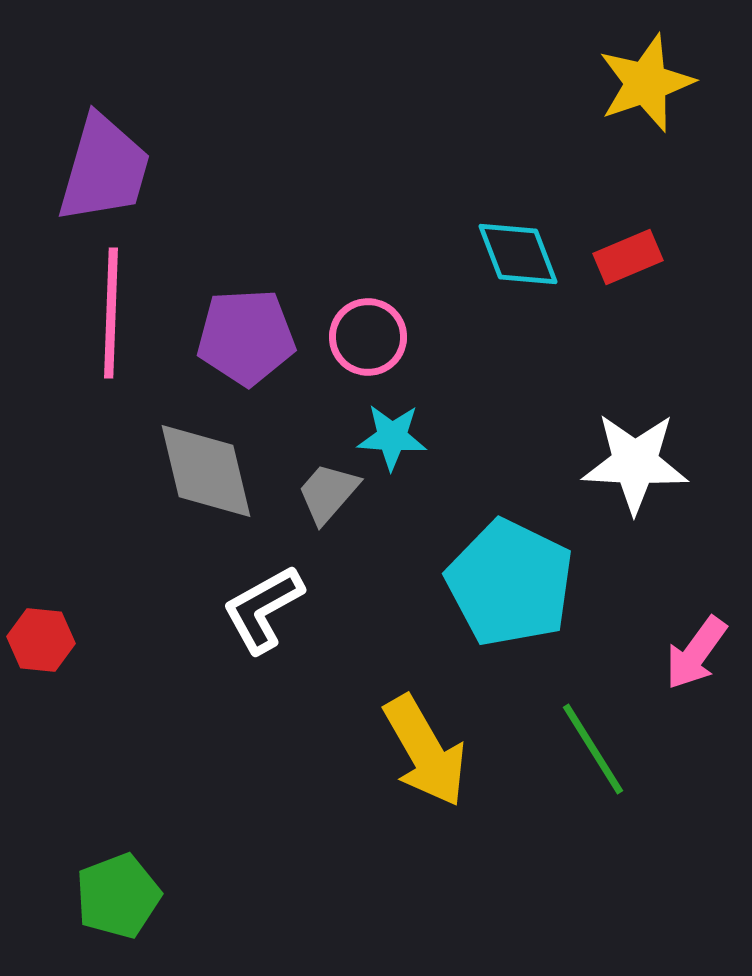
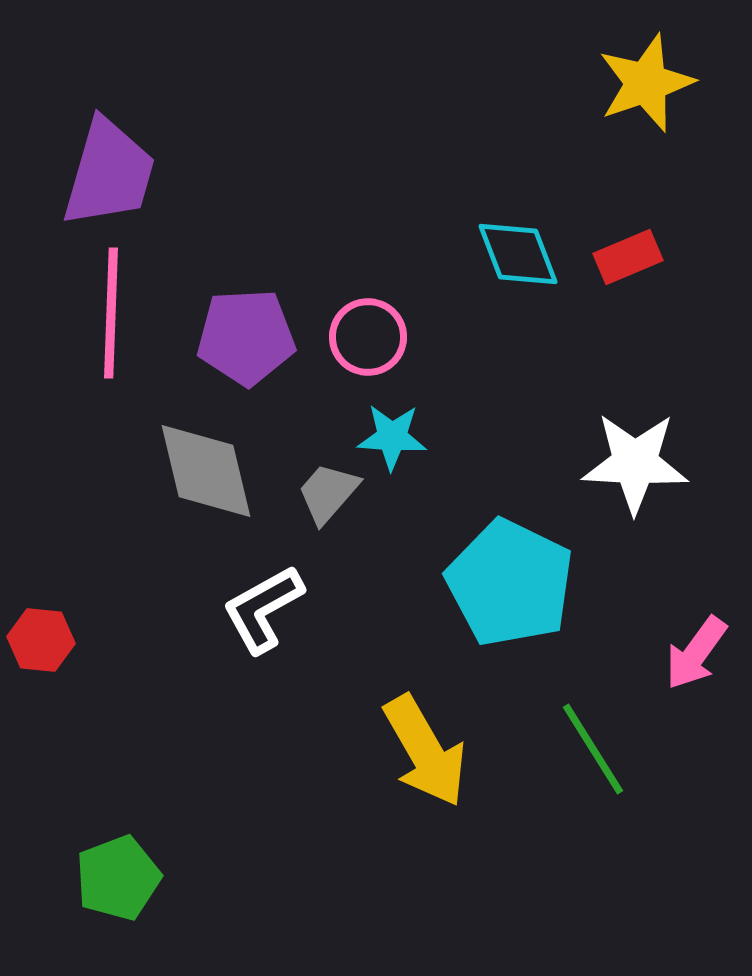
purple trapezoid: moved 5 px right, 4 px down
green pentagon: moved 18 px up
